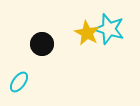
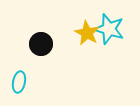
black circle: moved 1 px left
cyan ellipse: rotated 25 degrees counterclockwise
